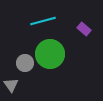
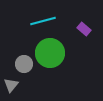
green circle: moved 1 px up
gray circle: moved 1 px left, 1 px down
gray triangle: rotated 14 degrees clockwise
